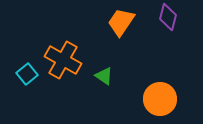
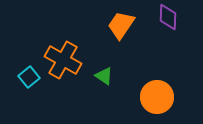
purple diamond: rotated 12 degrees counterclockwise
orange trapezoid: moved 3 px down
cyan square: moved 2 px right, 3 px down
orange circle: moved 3 px left, 2 px up
